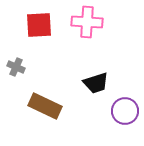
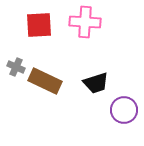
pink cross: moved 2 px left
brown rectangle: moved 25 px up
purple circle: moved 1 px left, 1 px up
